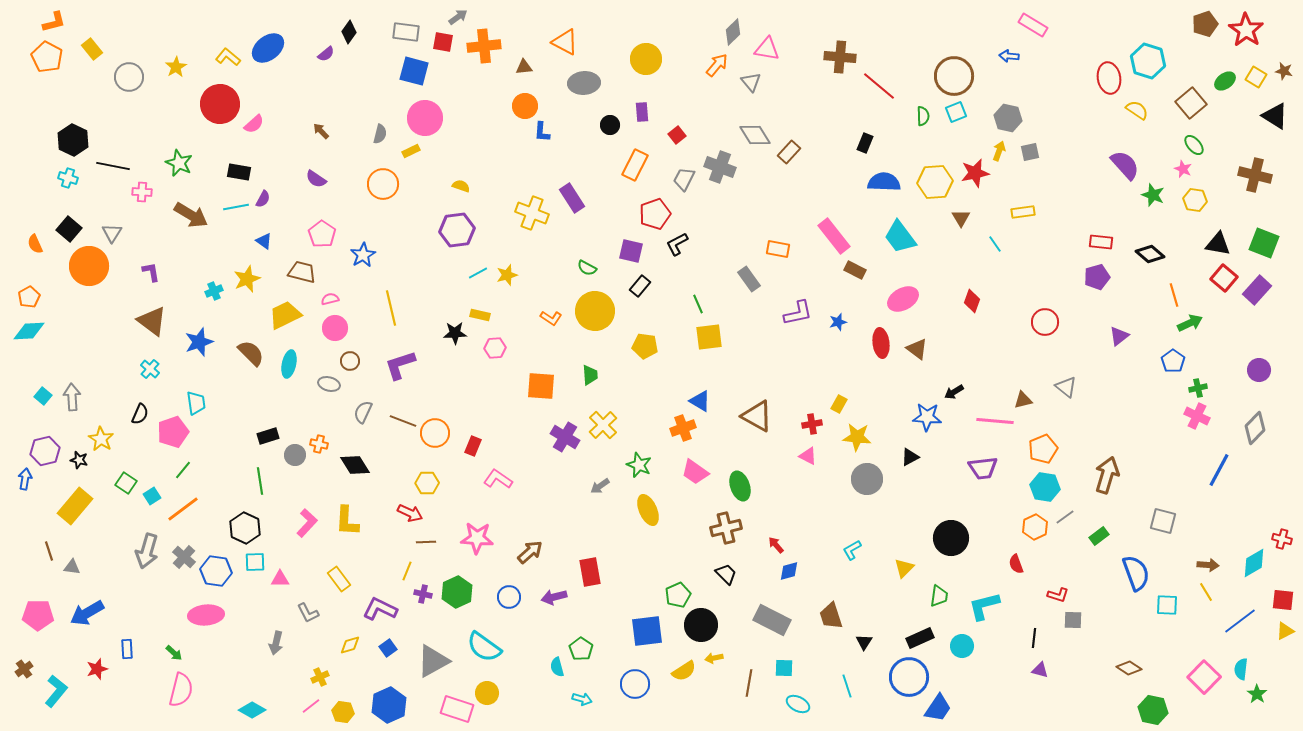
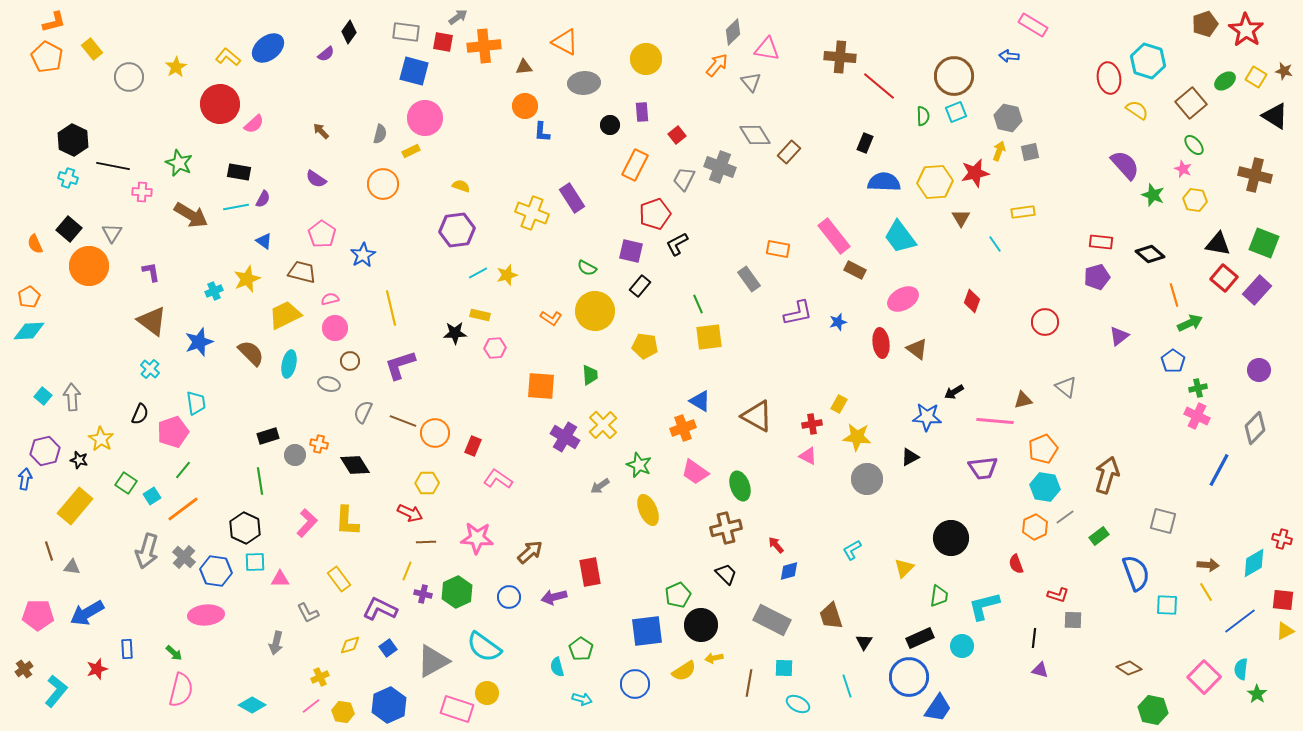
cyan diamond at (252, 710): moved 5 px up
